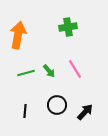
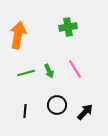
green arrow: rotated 16 degrees clockwise
